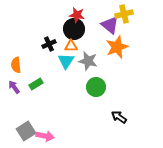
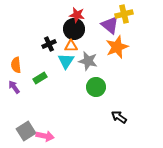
green rectangle: moved 4 px right, 6 px up
